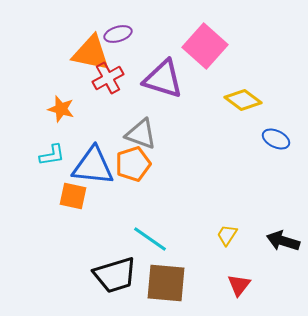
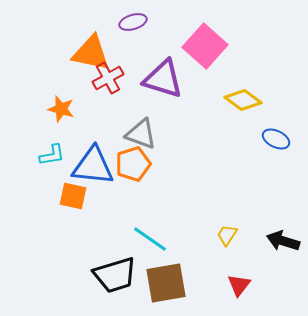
purple ellipse: moved 15 px right, 12 px up
brown square: rotated 15 degrees counterclockwise
